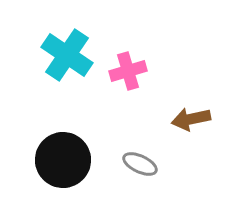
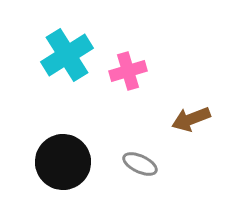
cyan cross: rotated 24 degrees clockwise
brown arrow: rotated 9 degrees counterclockwise
black circle: moved 2 px down
